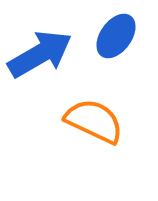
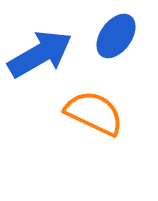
orange semicircle: moved 8 px up
